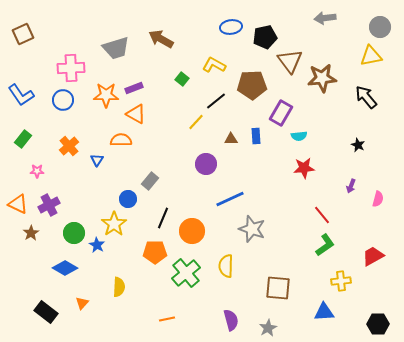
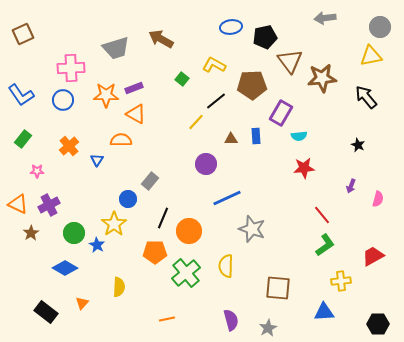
blue line at (230, 199): moved 3 px left, 1 px up
orange circle at (192, 231): moved 3 px left
